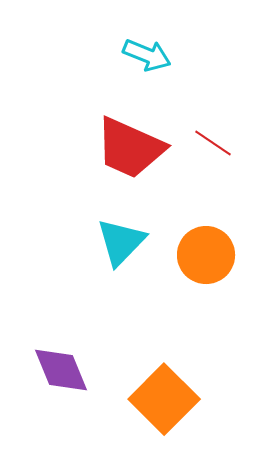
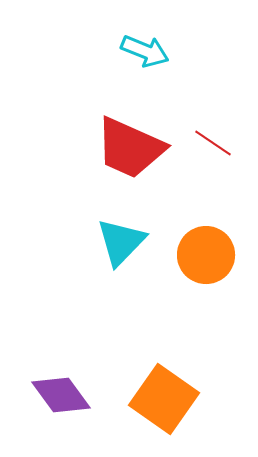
cyan arrow: moved 2 px left, 4 px up
purple diamond: moved 25 px down; rotated 14 degrees counterclockwise
orange square: rotated 10 degrees counterclockwise
